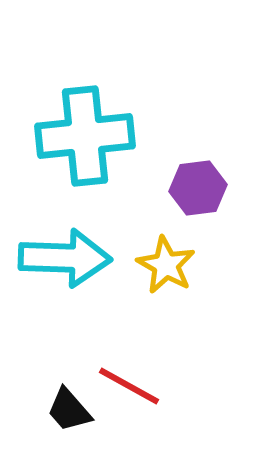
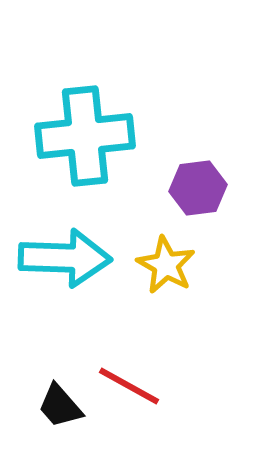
black trapezoid: moved 9 px left, 4 px up
